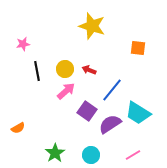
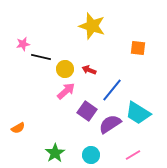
black line: moved 4 px right, 14 px up; rotated 66 degrees counterclockwise
